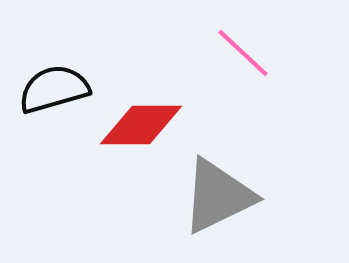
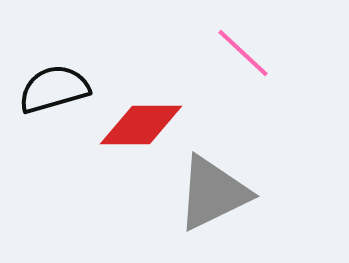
gray triangle: moved 5 px left, 3 px up
